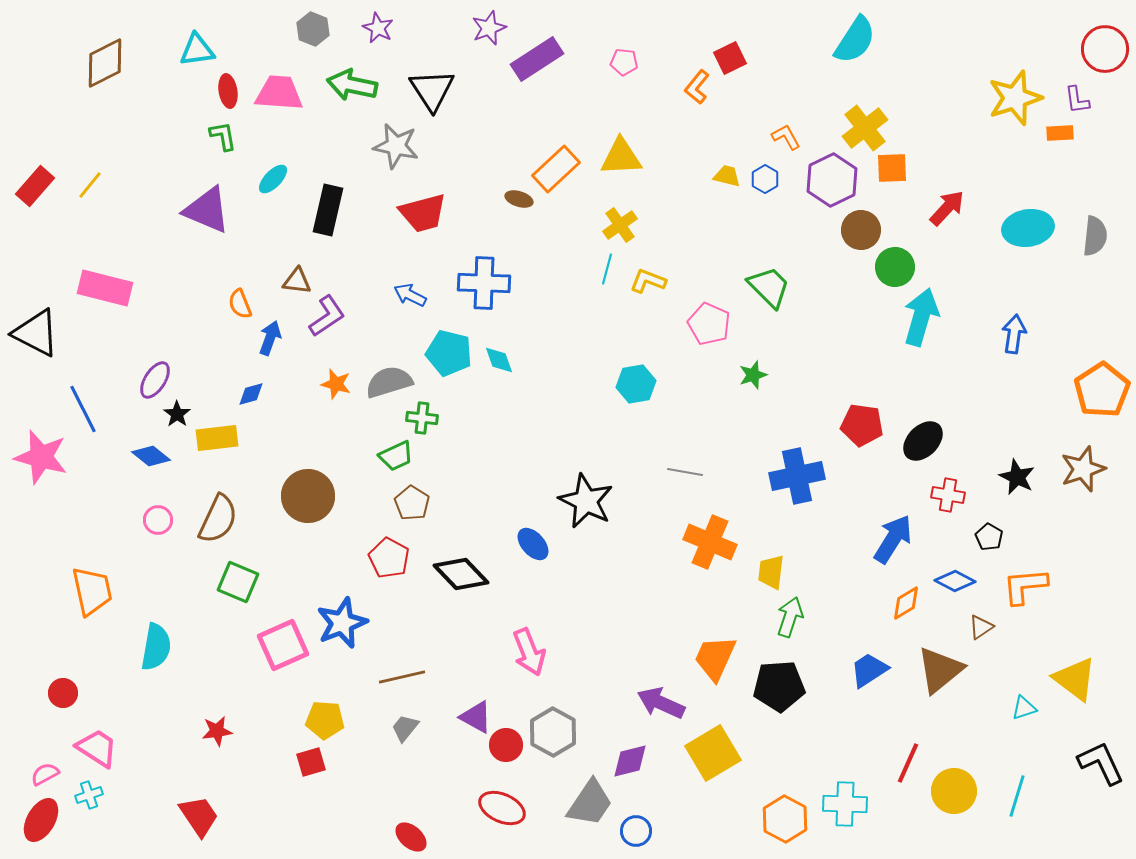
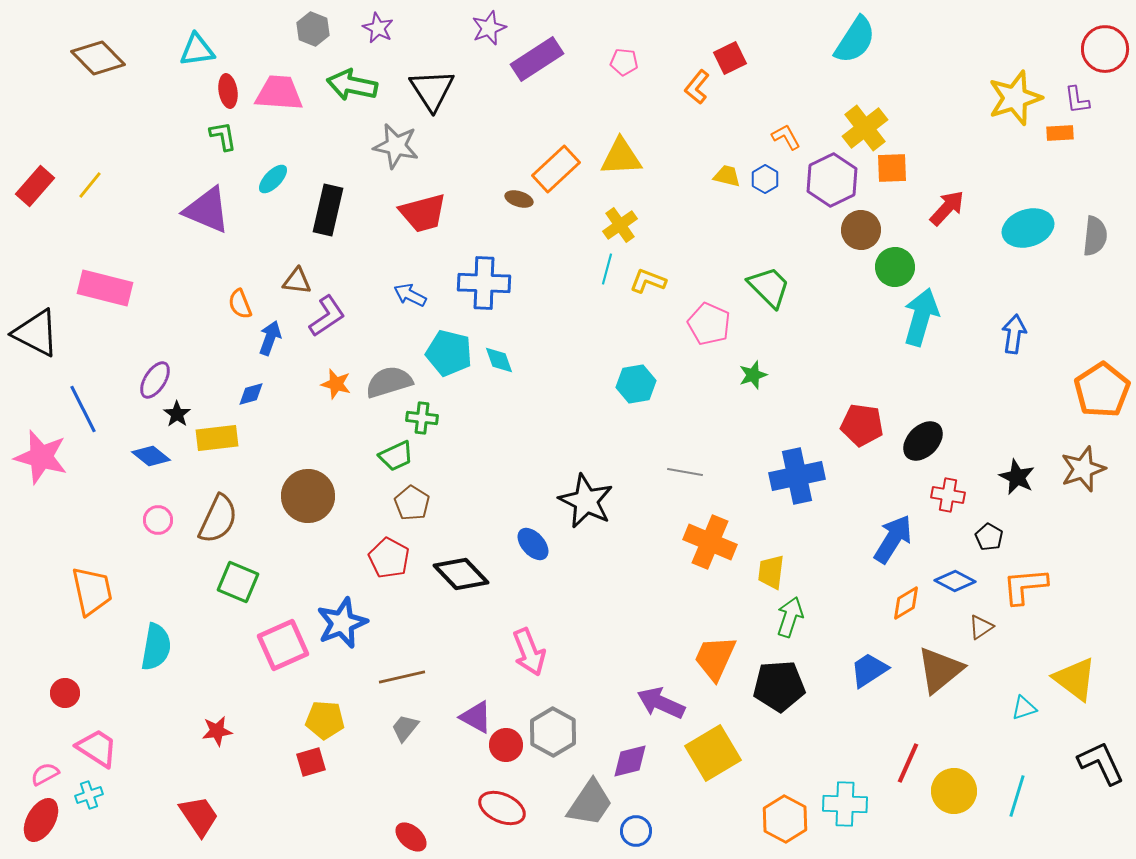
brown diamond at (105, 63): moved 7 px left, 5 px up; rotated 72 degrees clockwise
cyan ellipse at (1028, 228): rotated 9 degrees counterclockwise
red circle at (63, 693): moved 2 px right
